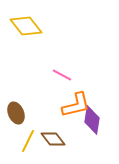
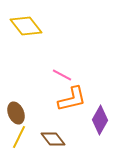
orange L-shape: moved 4 px left, 6 px up
purple diamond: moved 8 px right; rotated 20 degrees clockwise
yellow line: moved 9 px left, 4 px up
